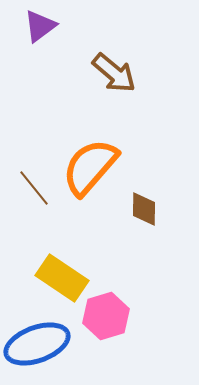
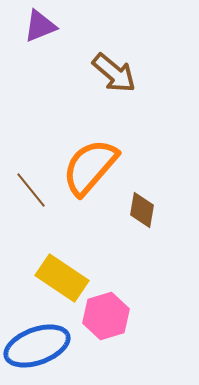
purple triangle: rotated 15 degrees clockwise
brown line: moved 3 px left, 2 px down
brown diamond: moved 2 px left, 1 px down; rotated 9 degrees clockwise
blue ellipse: moved 2 px down
